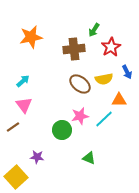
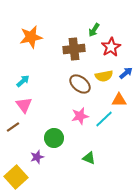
blue arrow: moved 1 px left, 1 px down; rotated 104 degrees counterclockwise
yellow semicircle: moved 3 px up
green circle: moved 8 px left, 8 px down
purple star: rotated 24 degrees counterclockwise
